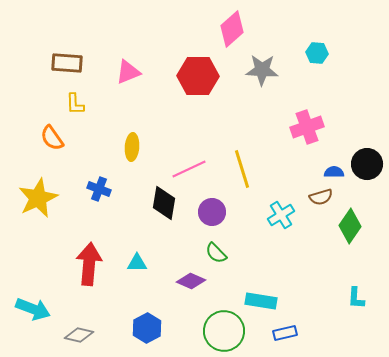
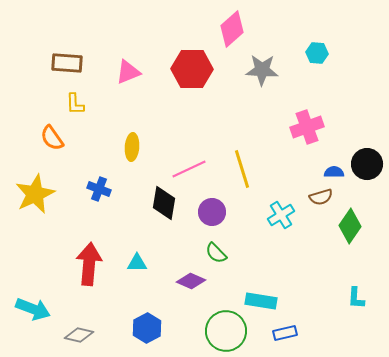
red hexagon: moved 6 px left, 7 px up
yellow star: moved 3 px left, 4 px up
green circle: moved 2 px right
